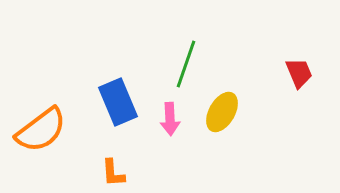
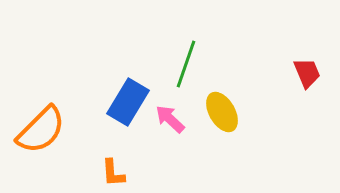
red trapezoid: moved 8 px right
blue rectangle: moved 10 px right; rotated 54 degrees clockwise
yellow ellipse: rotated 60 degrees counterclockwise
pink arrow: rotated 136 degrees clockwise
orange semicircle: rotated 8 degrees counterclockwise
